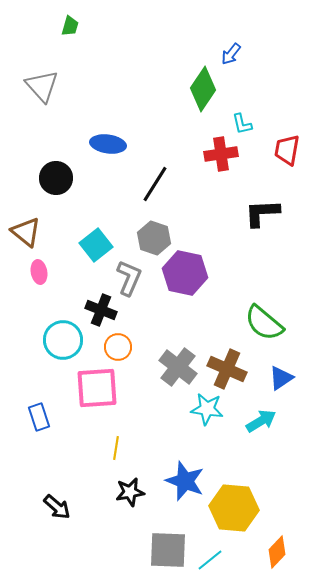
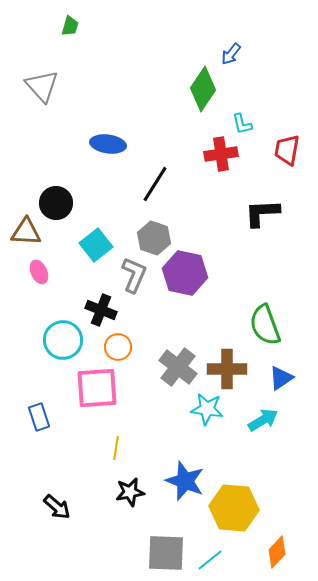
black circle: moved 25 px down
brown triangle: rotated 36 degrees counterclockwise
pink ellipse: rotated 15 degrees counterclockwise
gray L-shape: moved 5 px right, 3 px up
green semicircle: moved 1 px right, 2 px down; rotated 30 degrees clockwise
brown cross: rotated 24 degrees counterclockwise
cyan arrow: moved 2 px right, 1 px up
gray square: moved 2 px left, 3 px down
